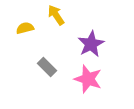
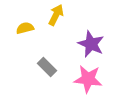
yellow arrow: rotated 60 degrees clockwise
purple star: rotated 20 degrees counterclockwise
pink star: rotated 12 degrees counterclockwise
